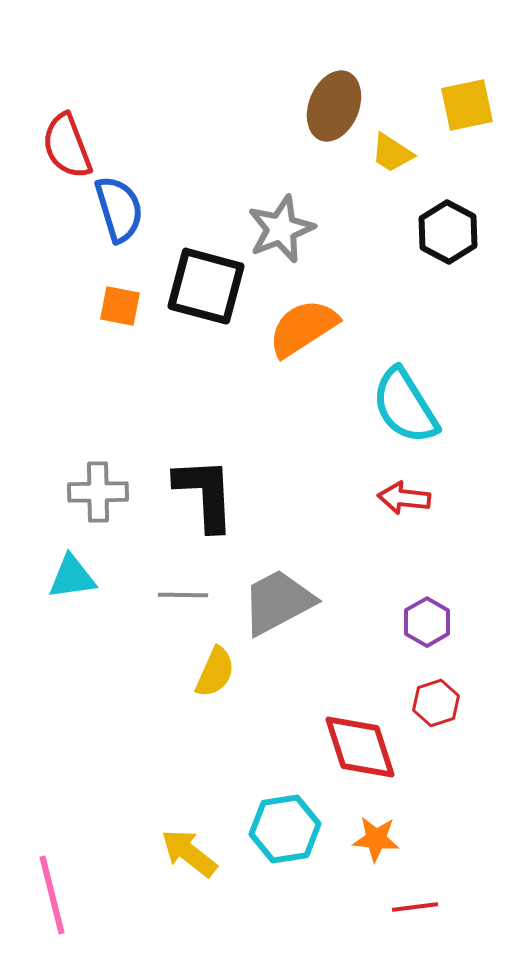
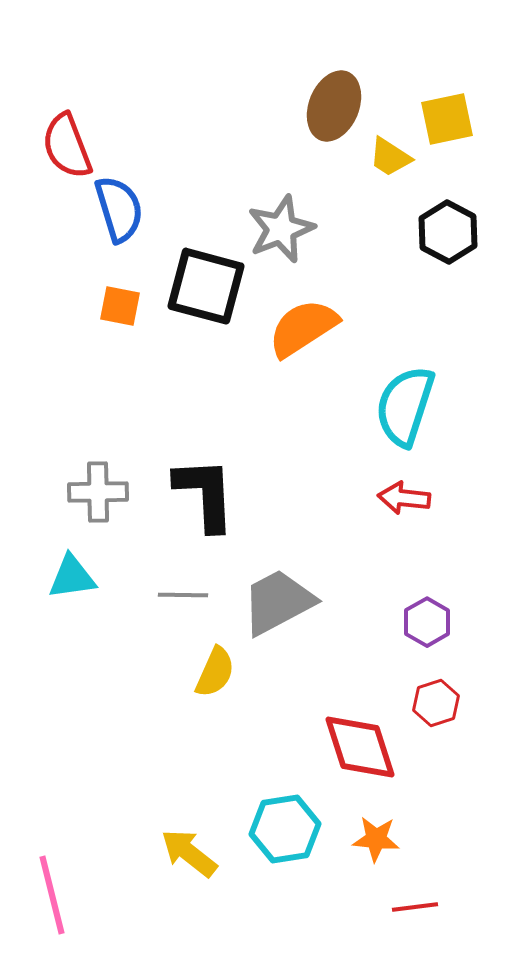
yellow square: moved 20 px left, 14 px down
yellow trapezoid: moved 2 px left, 4 px down
cyan semicircle: rotated 50 degrees clockwise
